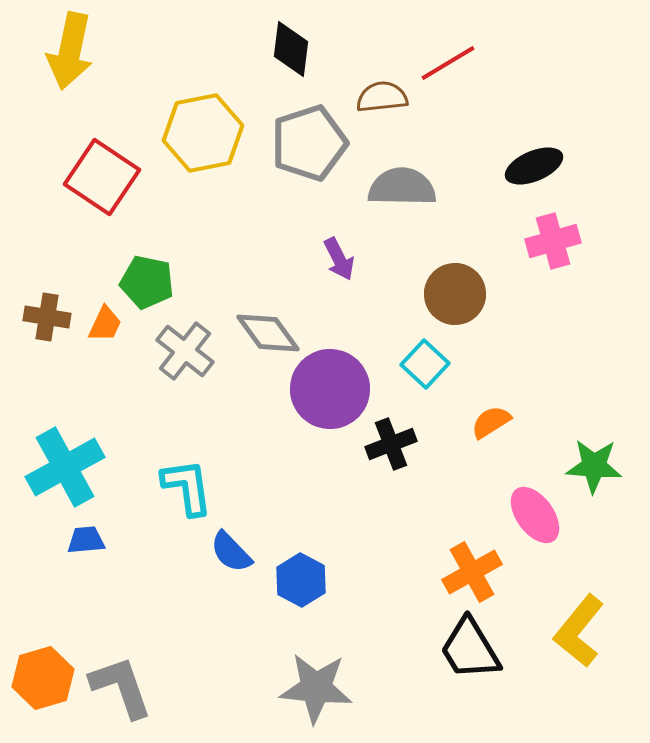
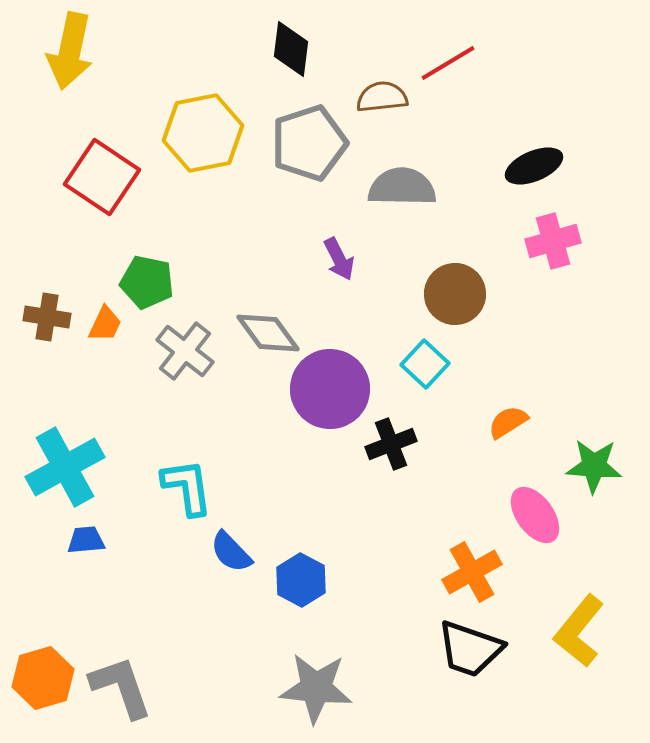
orange semicircle: moved 17 px right
black trapezoid: rotated 40 degrees counterclockwise
